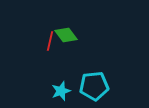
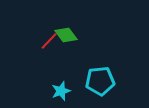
red line: moved 1 px left; rotated 30 degrees clockwise
cyan pentagon: moved 6 px right, 5 px up
